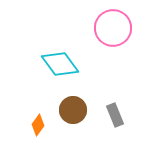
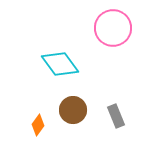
gray rectangle: moved 1 px right, 1 px down
